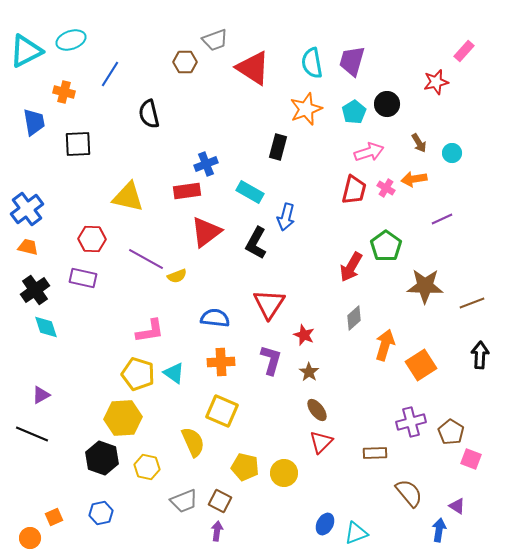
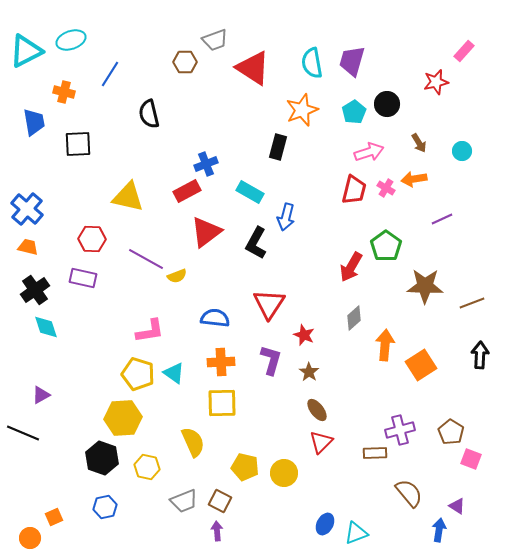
orange star at (306, 109): moved 4 px left, 1 px down
cyan circle at (452, 153): moved 10 px right, 2 px up
red rectangle at (187, 191): rotated 20 degrees counterclockwise
blue cross at (27, 209): rotated 12 degrees counterclockwise
orange arrow at (385, 345): rotated 12 degrees counterclockwise
yellow square at (222, 411): moved 8 px up; rotated 24 degrees counterclockwise
purple cross at (411, 422): moved 11 px left, 8 px down
black line at (32, 434): moved 9 px left, 1 px up
blue hexagon at (101, 513): moved 4 px right, 6 px up
purple arrow at (217, 531): rotated 12 degrees counterclockwise
